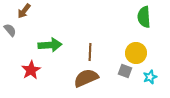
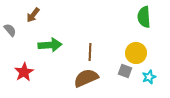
brown arrow: moved 9 px right, 4 px down
red star: moved 7 px left, 2 px down
cyan star: moved 1 px left
